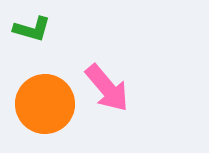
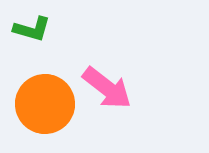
pink arrow: rotated 12 degrees counterclockwise
